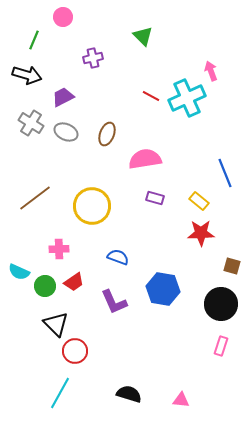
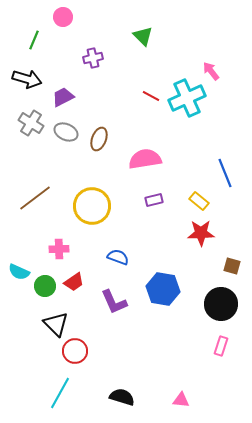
pink arrow: rotated 18 degrees counterclockwise
black arrow: moved 4 px down
brown ellipse: moved 8 px left, 5 px down
purple rectangle: moved 1 px left, 2 px down; rotated 30 degrees counterclockwise
black semicircle: moved 7 px left, 3 px down
